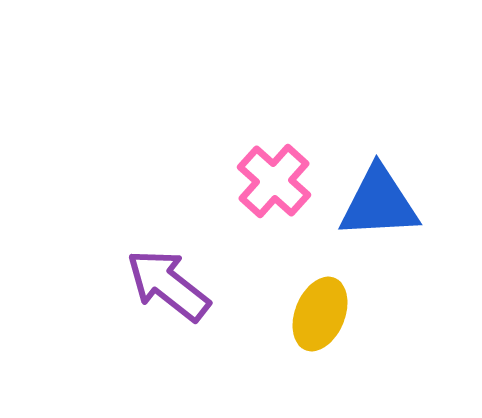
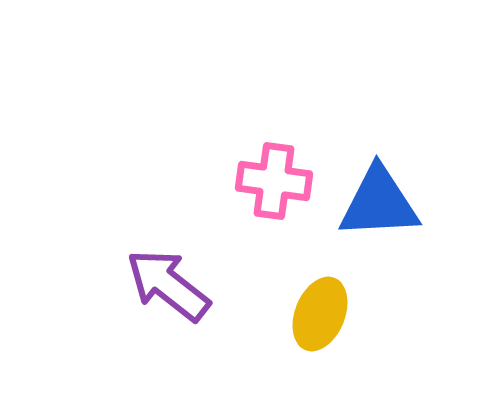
pink cross: rotated 34 degrees counterclockwise
